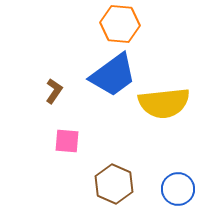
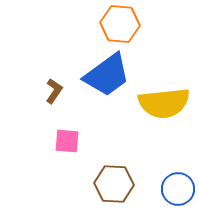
blue trapezoid: moved 6 px left
brown hexagon: rotated 21 degrees counterclockwise
